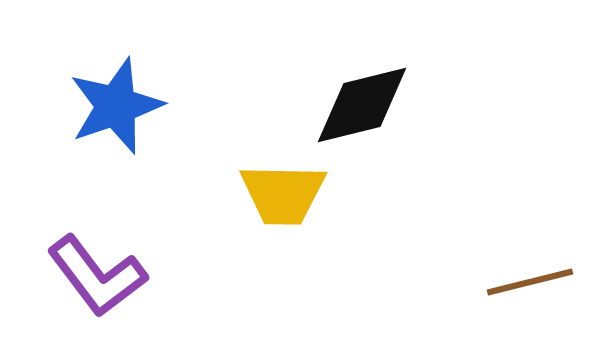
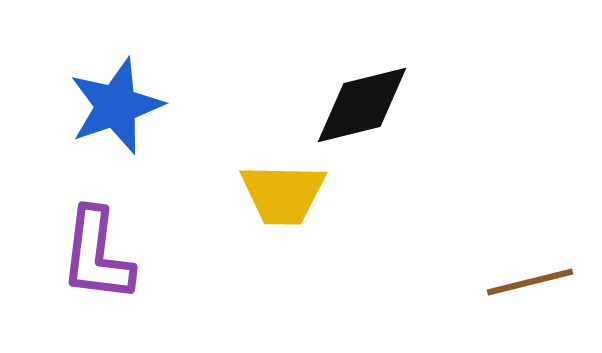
purple L-shape: moved 21 px up; rotated 44 degrees clockwise
